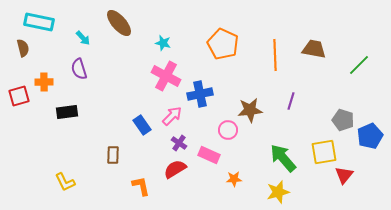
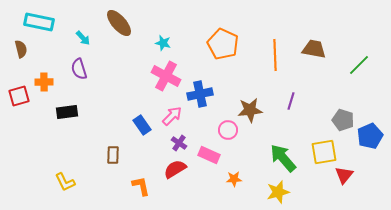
brown semicircle: moved 2 px left, 1 px down
